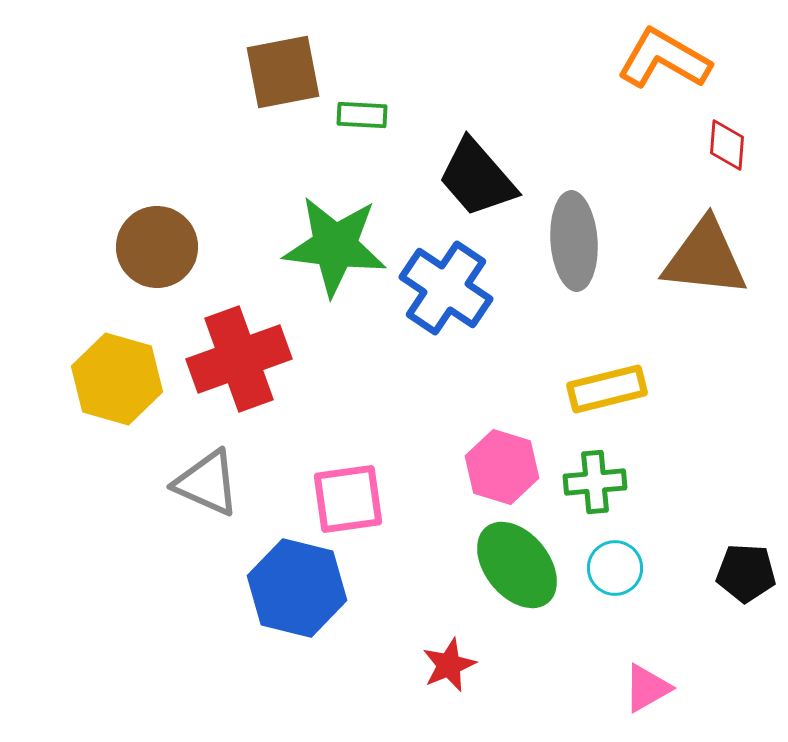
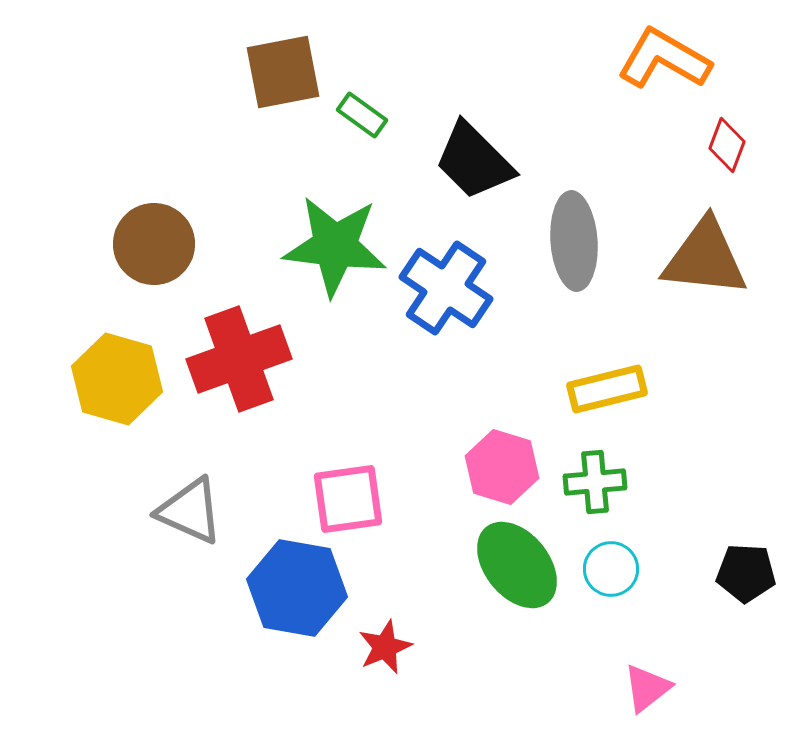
green rectangle: rotated 33 degrees clockwise
red diamond: rotated 16 degrees clockwise
black trapezoid: moved 3 px left, 17 px up; rotated 4 degrees counterclockwise
brown circle: moved 3 px left, 3 px up
gray triangle: moved 17 px left, 28 px down
cyan circle: moved 4 px left, 1 px down
blue hexagon: rotated 4 degrees counterclockwise
red star: moved 64 px left, 18 px up
pink triangle: rotated 8 degrees counterclockwise
